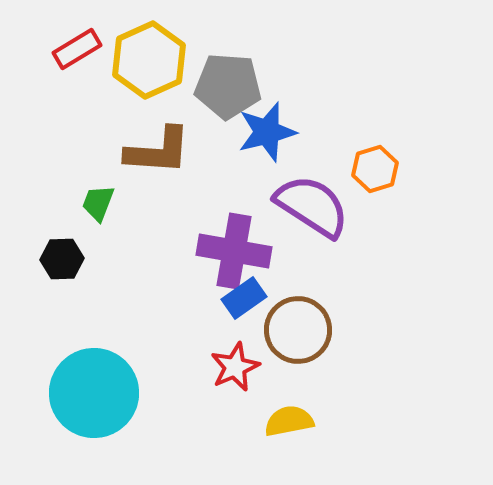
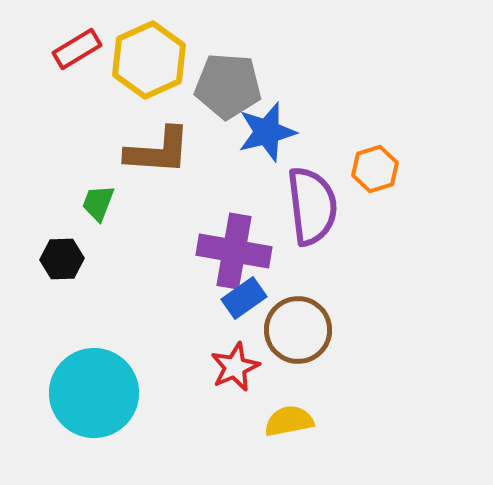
purple semicircle: rotated 50 degrees clockwise
